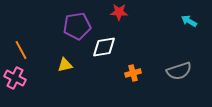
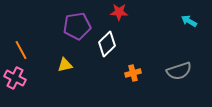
white diamond: moved 3 px right, 3 px up; rotated 35 degrees counterclockwise
